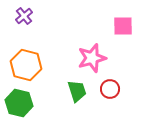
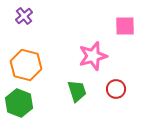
pink square: moved 2 px right
pink star: moved 1 px right, 2 px up
red circle: moved 6 px right
green hexagon: rotated 8 degrees clockwise
